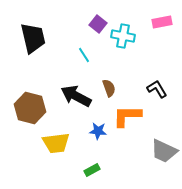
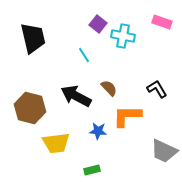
pink rectangle: rotated 30 degrees clockwise
brown semicircle: rotated 24 degrees counterclockwise
green rectangle: rotated 14 degrees clockwise
